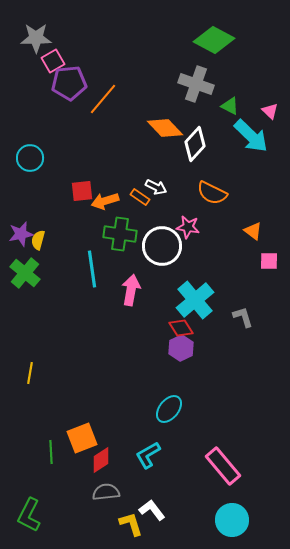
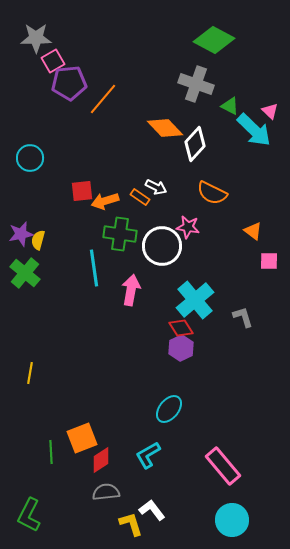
cyan arrow at (251, 136): moved 3 px right, 6 px up
cyan line at (92, 269): moved 2 px right, 1 px up
